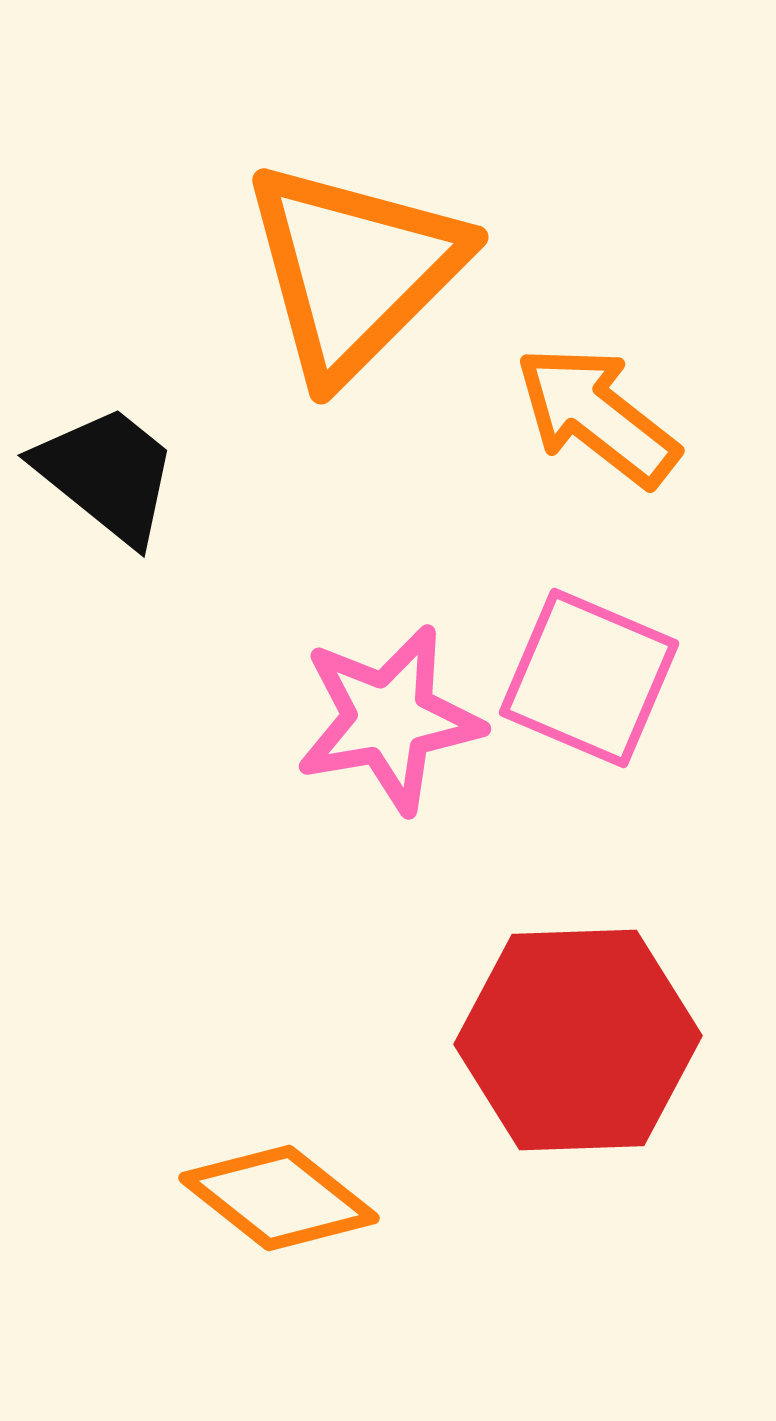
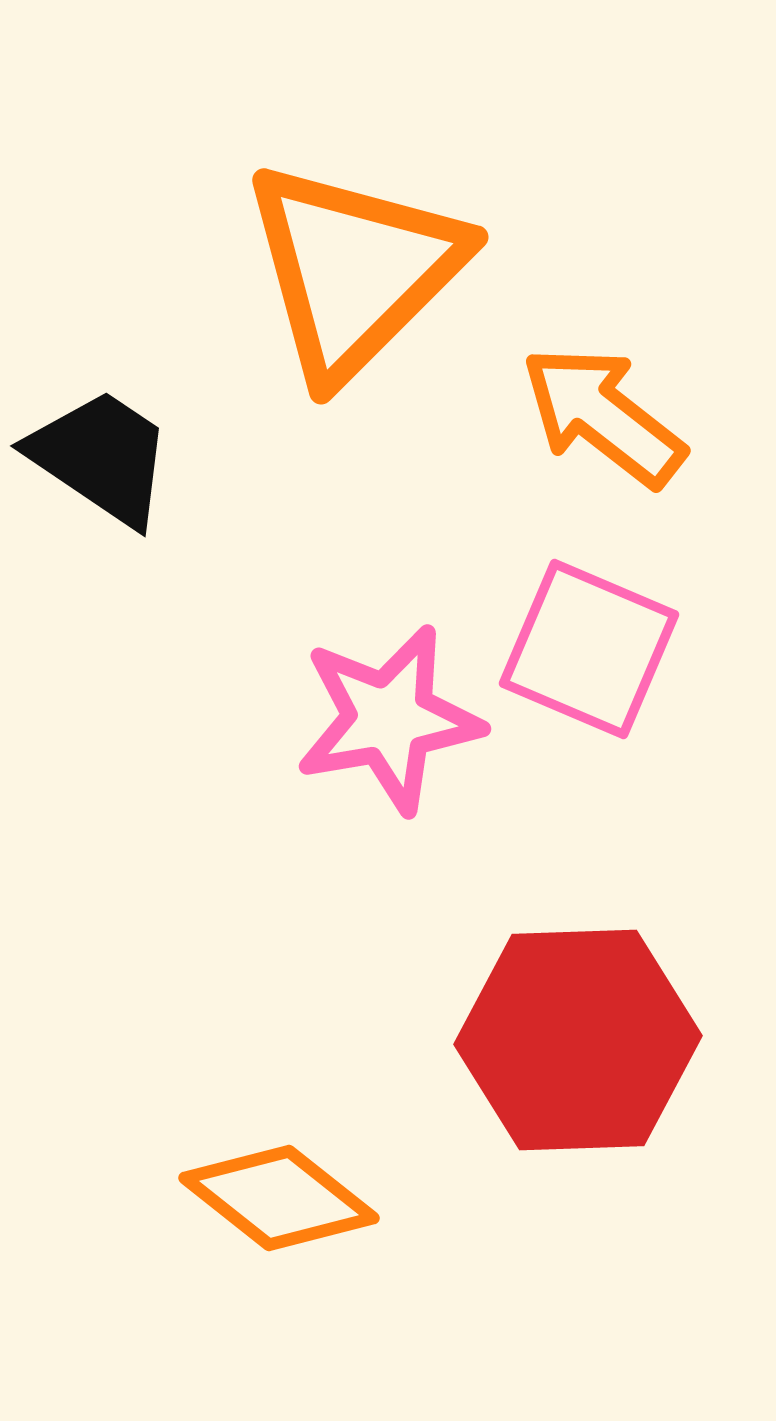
orange arrow: moved 6 px right
black trapezoid: moved 6 px left, 17 px up; rotated 5 degrees counterclockwise
pink square: moved 29 px up
